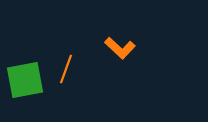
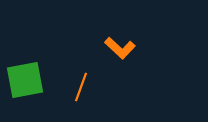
orange line: moved 15 px right, 18 px down
